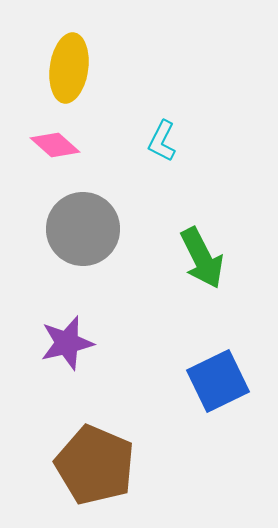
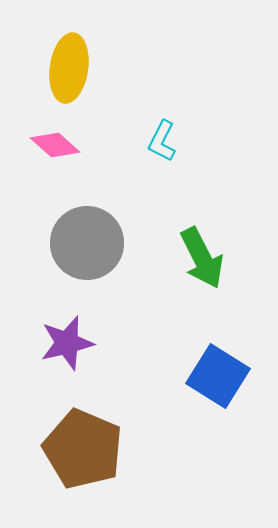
gray circle: moved 4 px right, 14 px down
blue square: moved 5 px up; rotated 32 degrees counterclockwise
brown pentagon: moved 12 px left, 16 px up
